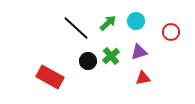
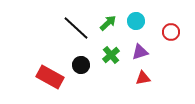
purple triangle: moved 1 px right
green cross: moved 1 px up
black circle: moved 7 px left, 4 px down
